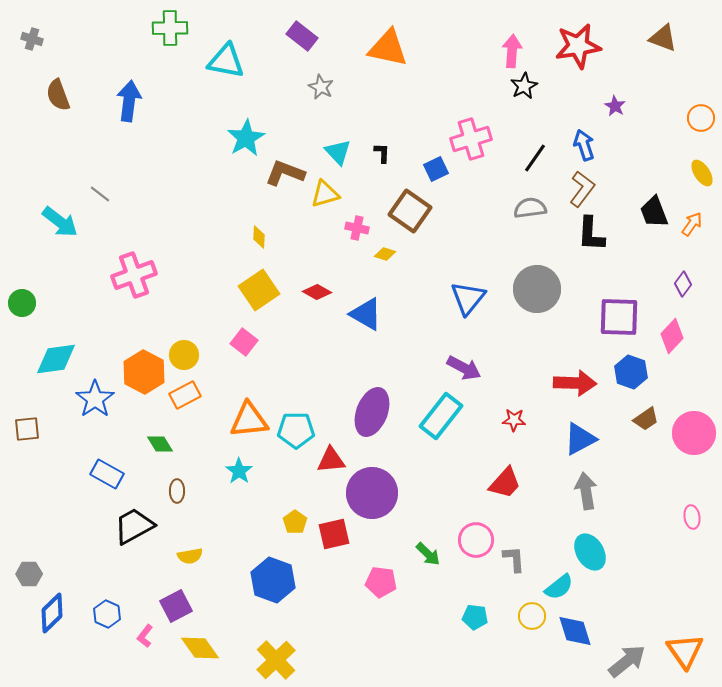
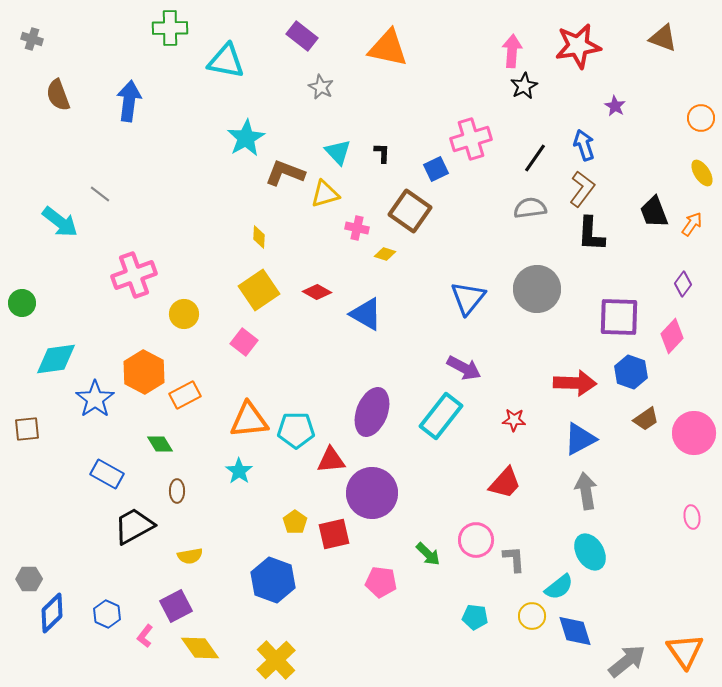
yellow circle at (184, 355): moved 41 px up
gray hexagon at (29, 574): moved 5 px down
